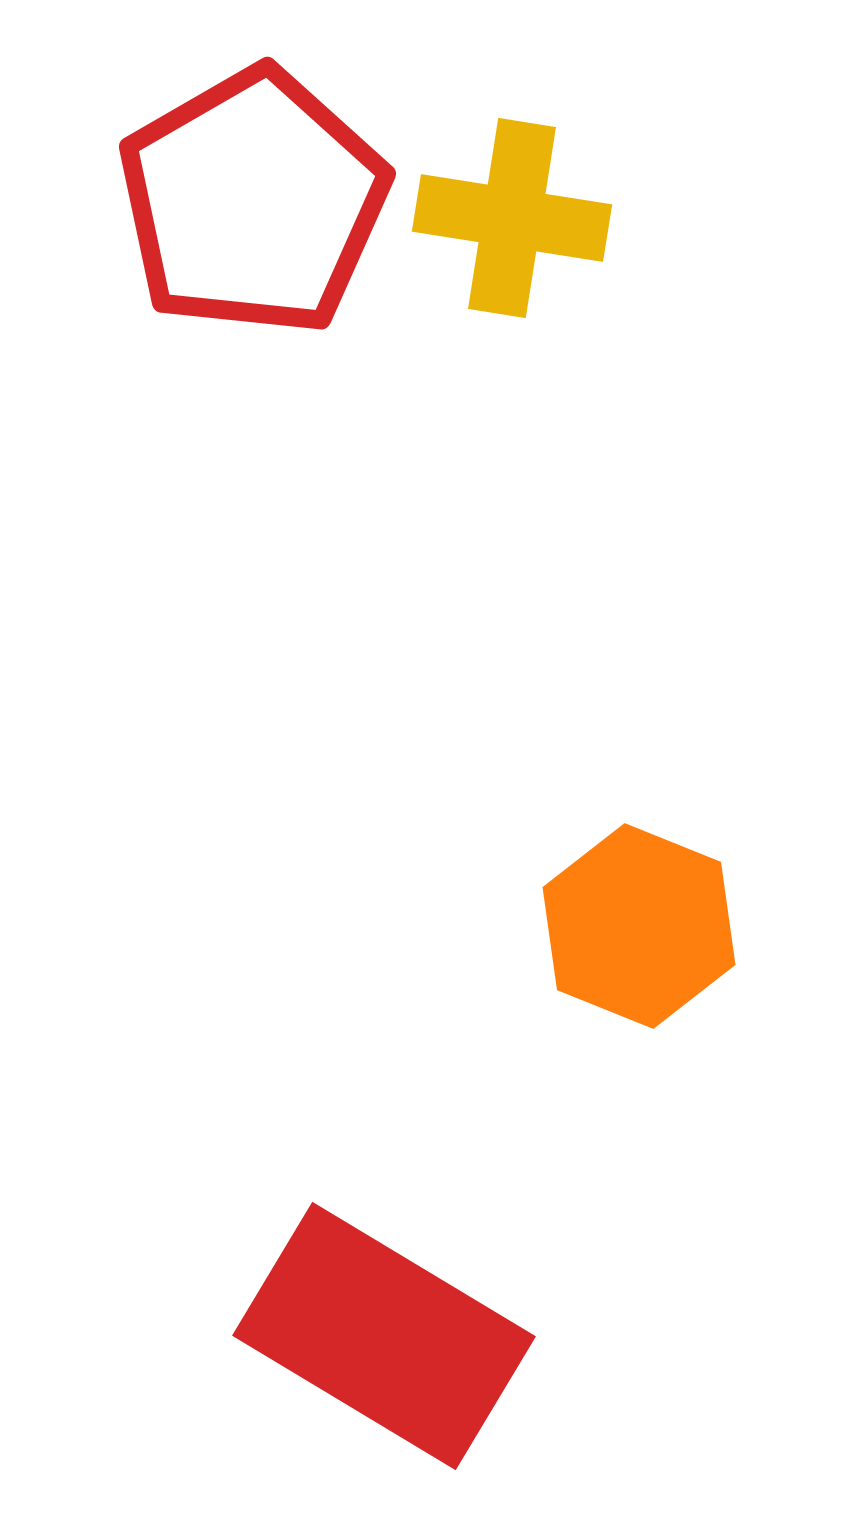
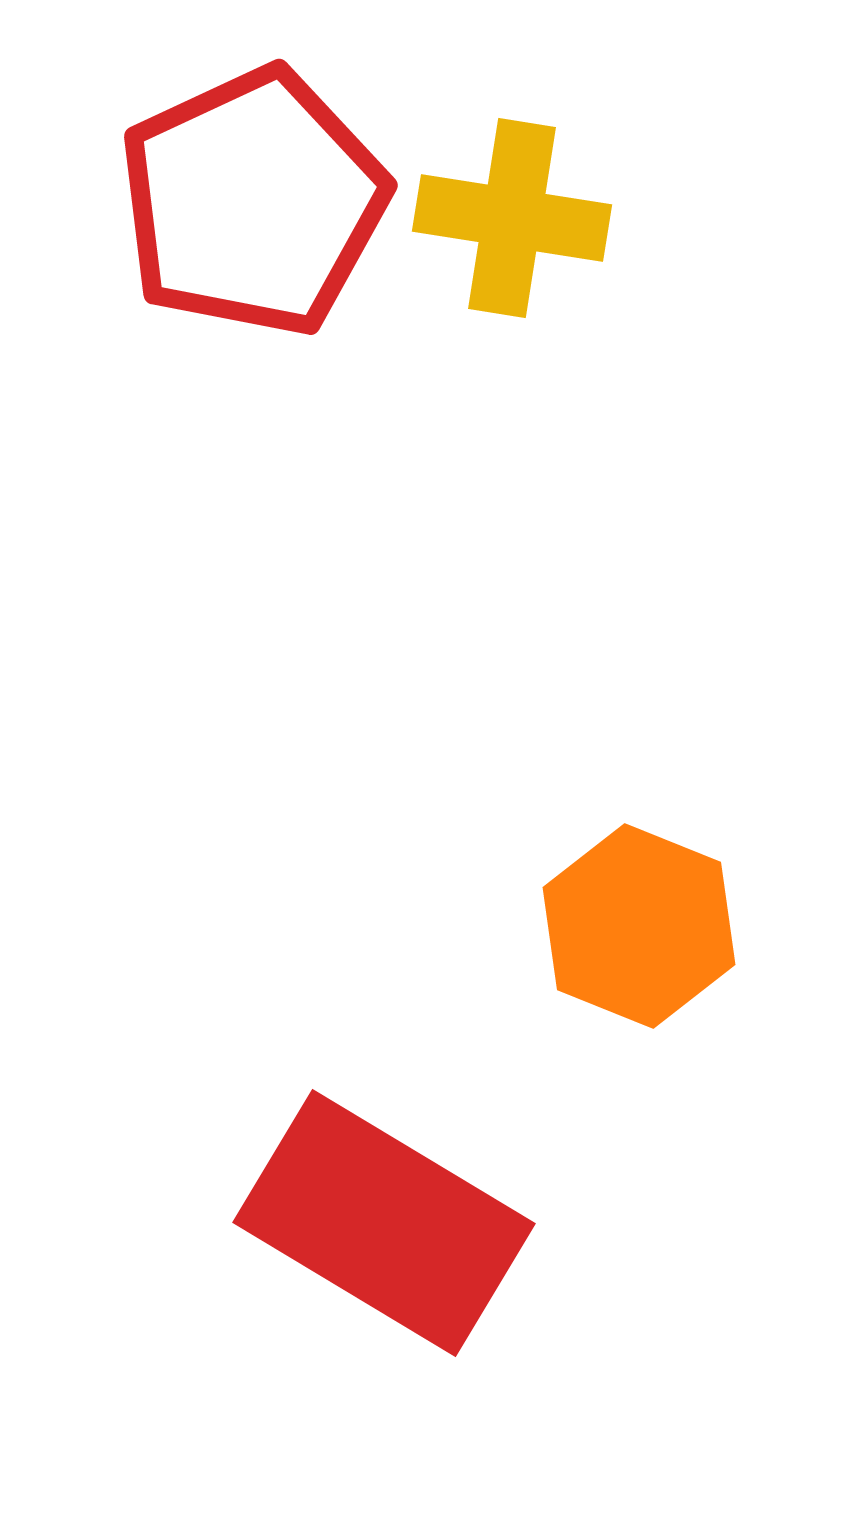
red pentagon: rotated 5 degrees clockwise
red rectangle: moved 113 px up
